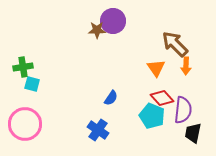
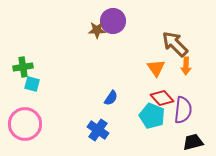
black trapezoid: moved 9 px down; rotated 65 degrees clockwise
